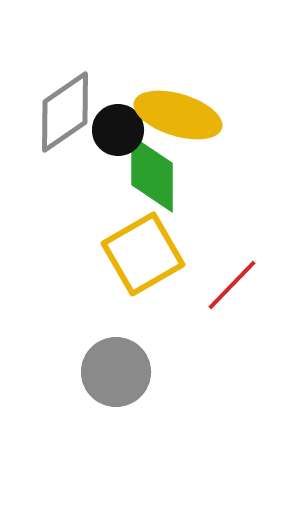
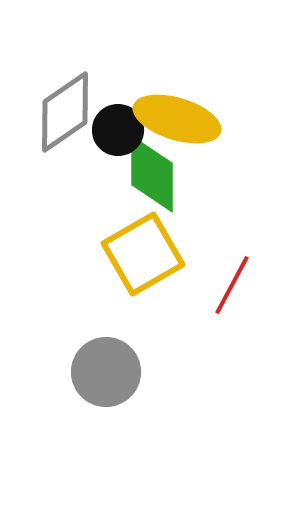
yellow ellipse: moved 1 px left, 4 px down
red line: rotated 16 degrees counterclockwise
gray circle: moved 10 px left
